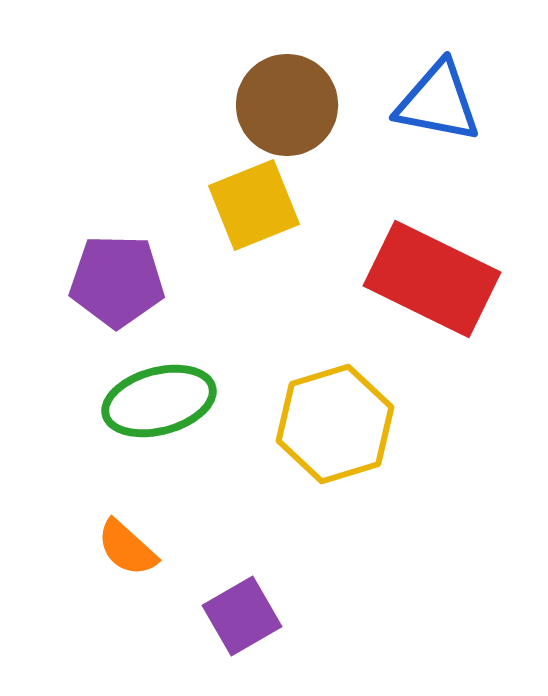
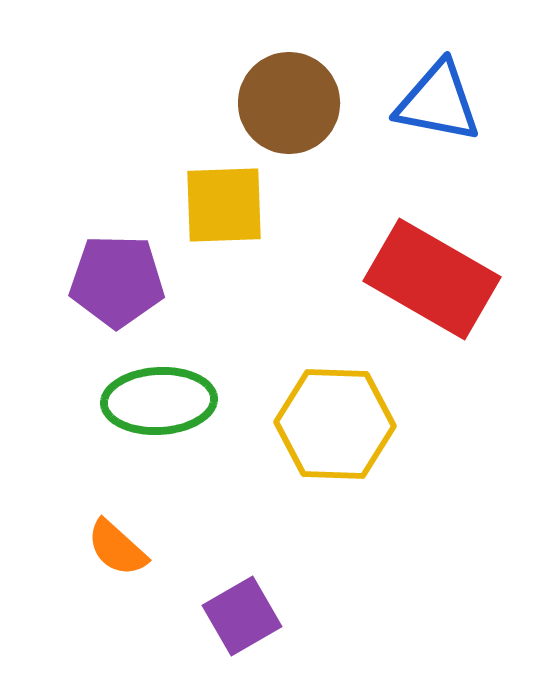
brown circle: moved 2 px right, 2 px up
yellow square: moved 30 px left; rotated 20 degrees clockwise
red rectangle: rotated 4 degrees clockwise
green ellipse: rotated 12 degrees clockwise
yellow hexagon: rotated 19 degrees clockwise
orange semicircle: moved 10 px left
